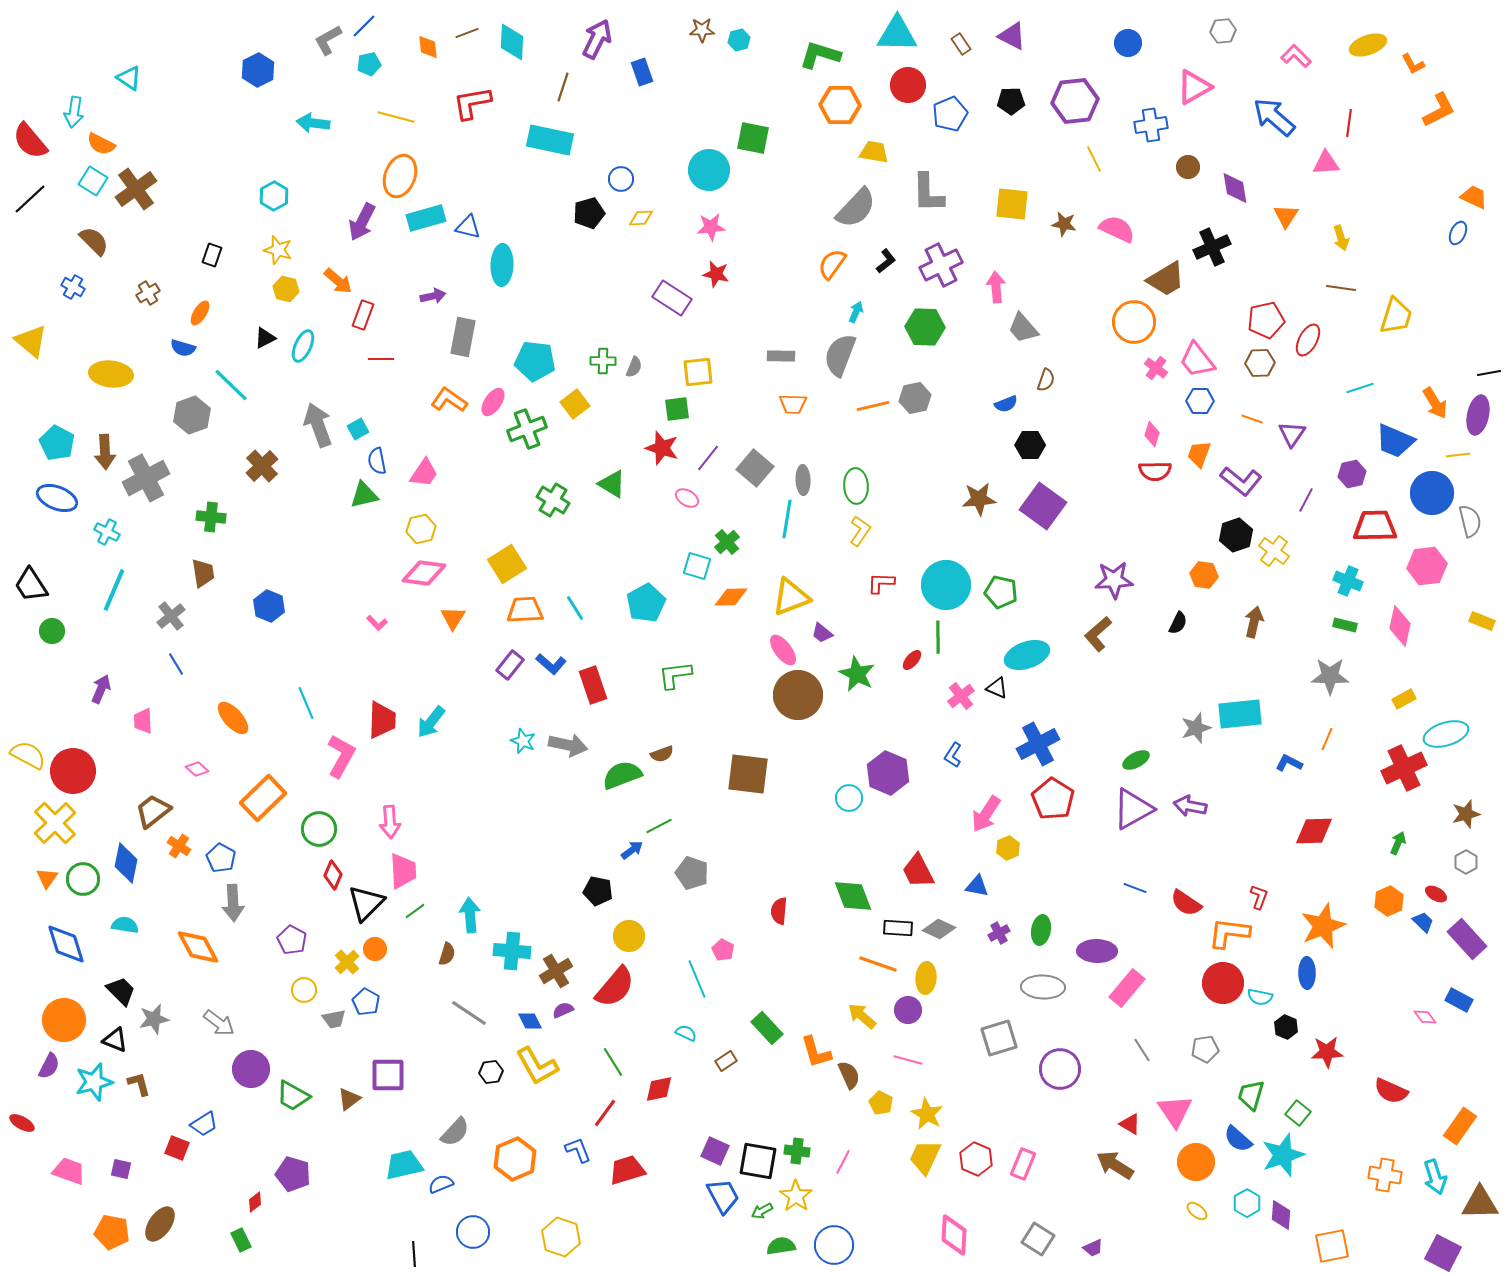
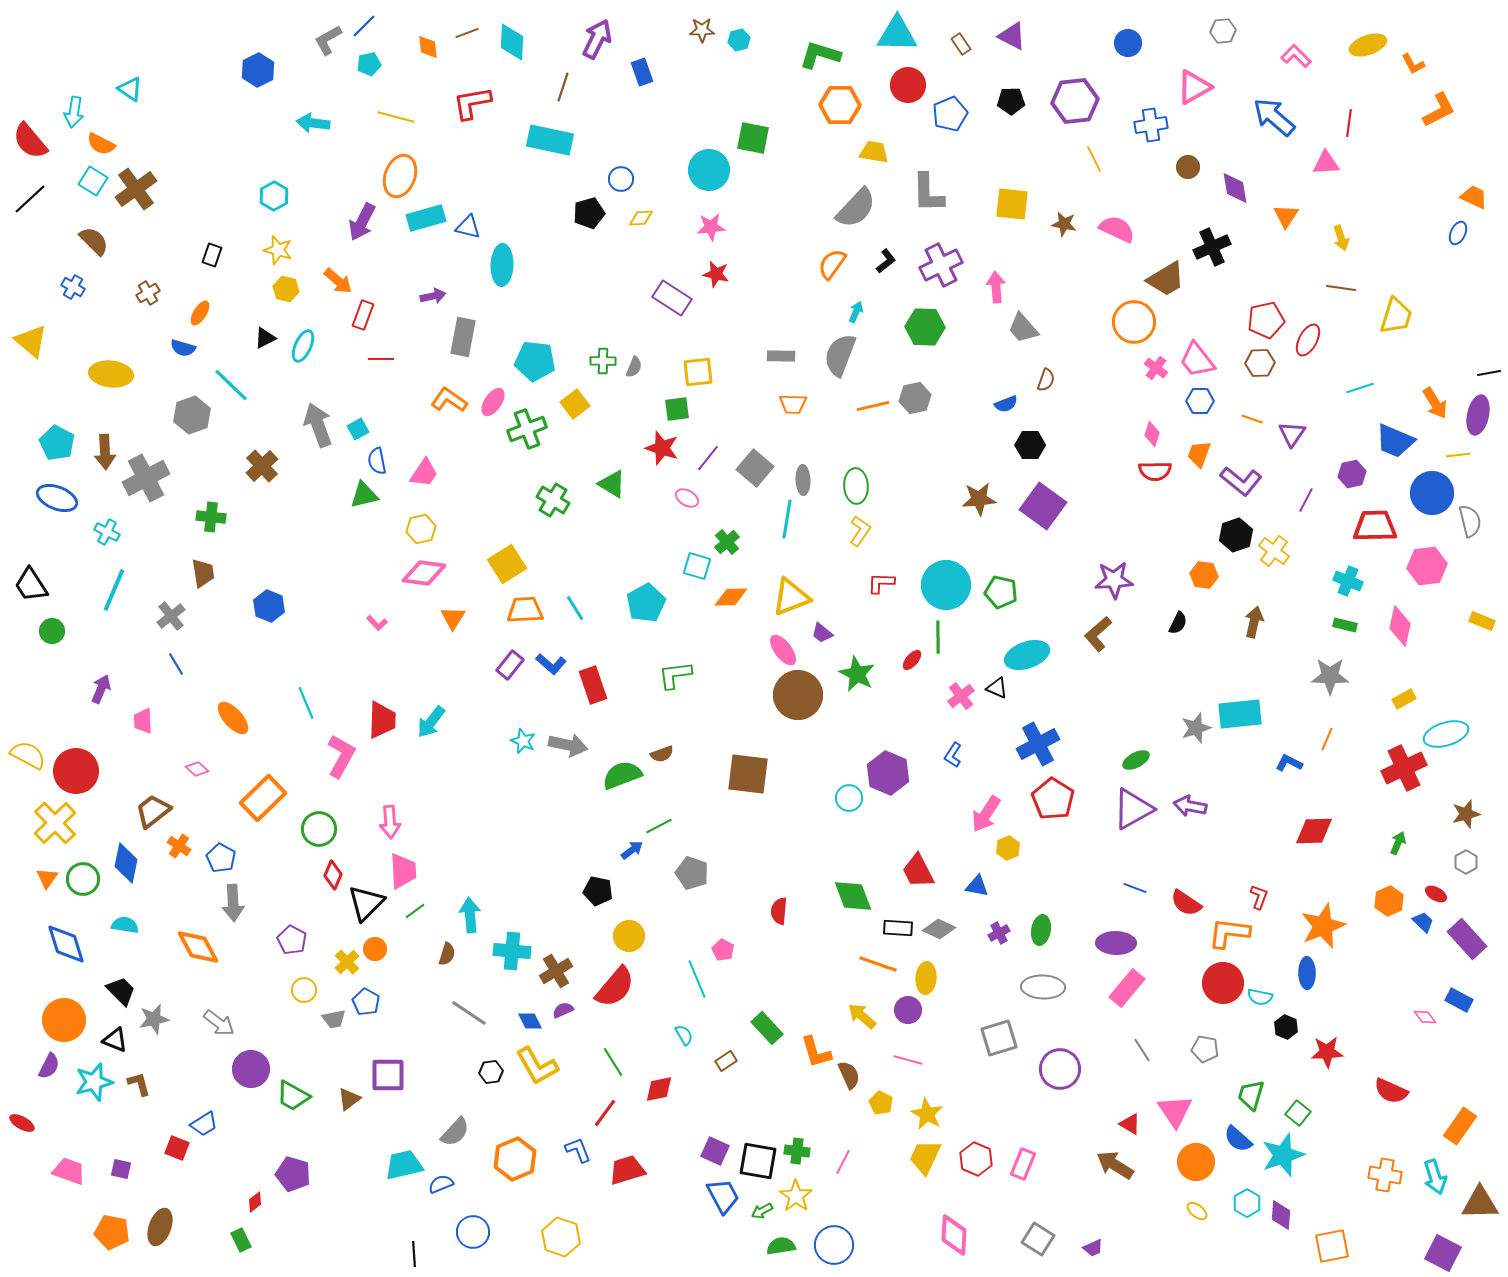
cyan triangle at (129, 78): moved 1 px right, 11 px down
red circle at (73, 771): moved 3 px right
purple ellipse at (1097, 951): moved 19 px right, 8 px up
cyan semicircle at (686, 1033): moved 2 px left, 2 px down; rotated 35 degrees clockwise
gray pentagon at (1205, 1049): rotated 20 degrees clockwise
brown ellipse at (160, 1224): moved 3 px down; rotated 15 degrees counterclockwise
